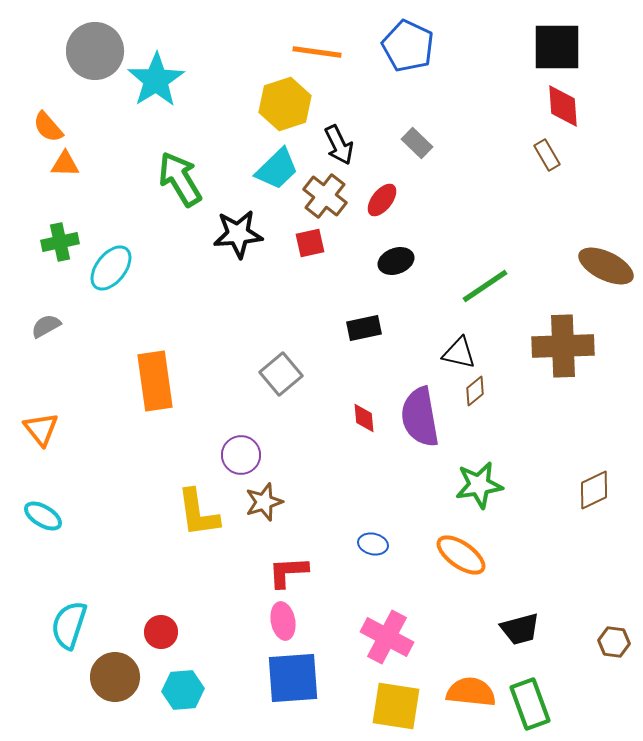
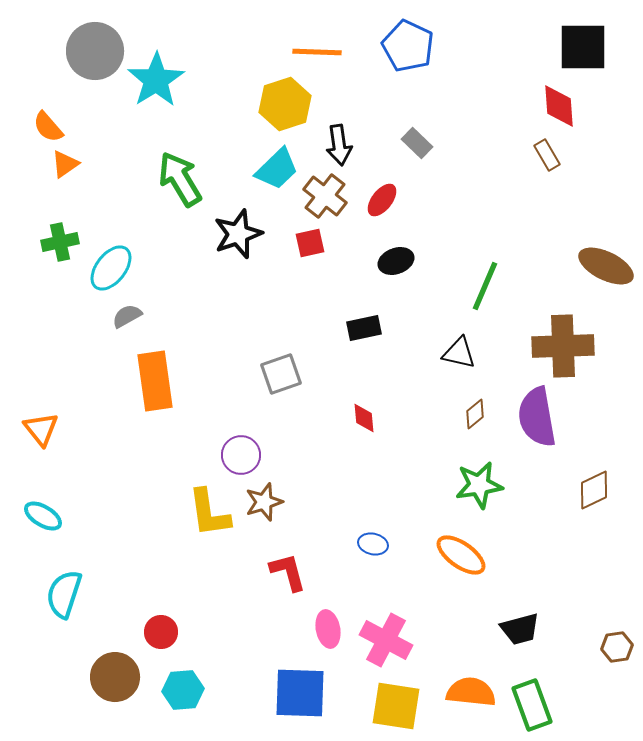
black square at (557, 47): moved 26 px right
orange line at (317, 52): rotated 6 degrees counterclockwise
red diamond at (563, 106): moved 4 px left
black arrow at (339, 145): rotated 18 degrees clockwise
orange triangle at (65, 164): rotated 36 degrees counterclockwise
black star at (238, 234): rotated 15 degrees counterclockwise
green line at (485, 286): rotated 33 degrees counterclockwise
gray semicircle at (46, 326): moved 81 px right, 10 px up
gray square at (281, 374): rotated 21 degrees clockwise
brown diamond at (475, 391): moved 23 px down
purple semicircle at (420, 417): moved 117 px right
yellow L-shape at (198, 513): moved 11 px right
red L-shape at (288, 572): rotated 78 degrees clockwise
pink ellipse at (283, 621): moved 45 px right, 8 px down
cyan semicircle at (69, 625): moved 5 px left, 31 px up
pink cross at (387, 637): moved 1 px left, 3 px down
brown hexagon at (614, 642): moved 3 px right, 5 px down; rotated 16 degrees counterclockwise
blue square at (293, 678): moved 7 px right, 15 px down; rotated 6 degrees clockwise
green rectangle at (530, 704): moved 2 px right, 1 px down
